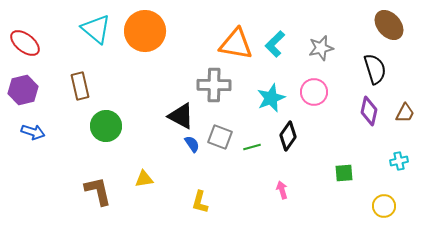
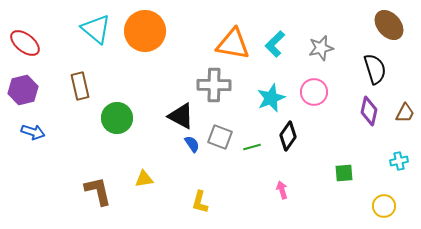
orange triangle: moved 3 px left
green circle: moved 11 px right, 8 px up
